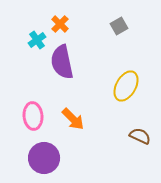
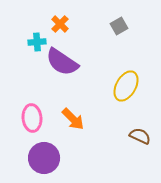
cyan cross: moved 2 px down; rotated 30 degrees clockwise
purple semicircle: rotated 44 degrees counterclockwise
pink ellipse: moved 1 px left, 2 px down
